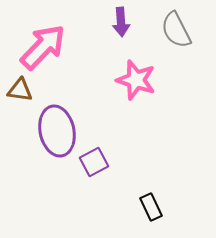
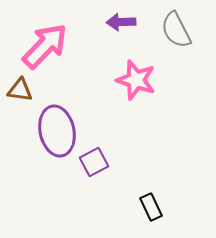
purple arrow: rotated 92 degrees clockwise
pink arrow: moved 2 px right, 1 px up
